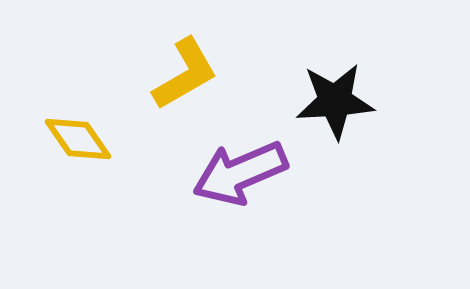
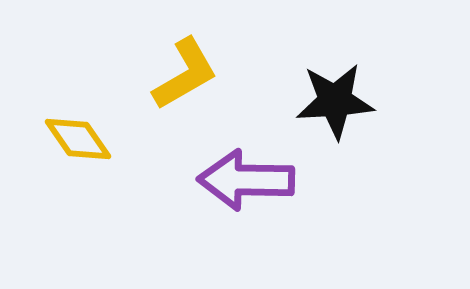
purple arrow: moved 6 px right, 7 px down; rotated 24 degrees clockwise
